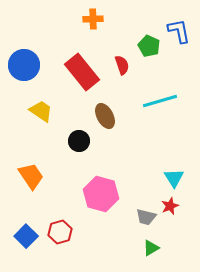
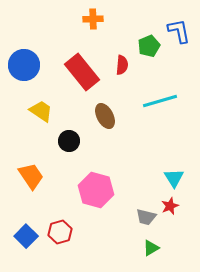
green pentagon: rotated 25 degrees clockwise
red semicircle: rotated 24 degrees clockwise
black circle: moved 10 px left
pink hexagon: moved 5 px left, 4 px up
